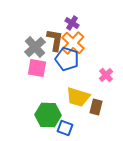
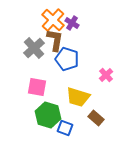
orange cross: moved 20 px left, 23 px up
gray cross: moved 1 px left, 1 px down
pink square: moved 19 px down
brown rectangle: moved 11 px down; rotated 63 degrees counterclockwise
green hexagon: rotated 15 degrees clockwise
